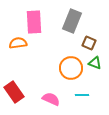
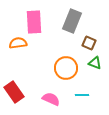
orange circle: moved 5 px left
